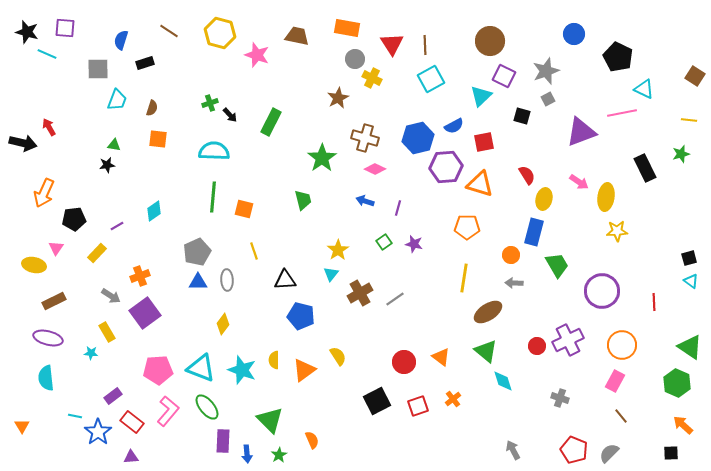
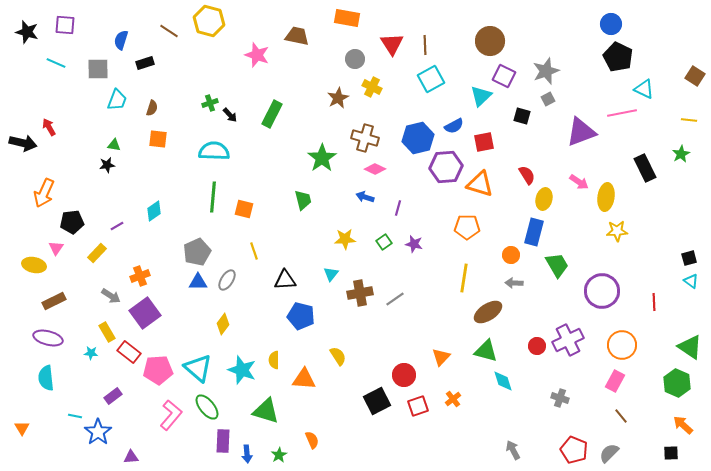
purple square at (65, 28): moved 3 px up
orange rectangle at (347, 28): moved 10 px up
yellow hexagon at (220, 33): moved 11 px left, 12 px up
blue circle at (574, 34): moved 37 px right, 10 px up
cyan line at (47, 54): moved 9 px right, 9 px down
yellow cross at (372, 78): moved 9 px down
green rectangle at (271, 122): moved 1 px right, 8 px up
green star at (681, 154): rotated 12 degrees counterclockwise
blue arrow at (365, 201): moved 4 px up
black pentagon at (74, 219): moved 2 px left, 3 px down
yellow star at (338, 250): moved 7 px right, 11 px up; rotated 30 degrees clockwise
gray ellipse at (227, 280): rotated 35 degrees clockwise
brown cross at (360, 293): rotated 20 degrees clockwise
green triangle at (486, 351): rotated 25 degrees counterclockwise
orange triangle at (441, 357): rotated 36 degrees clockwise
red circle at (404, 362): moved 13 px down
cyan triangle at (201, 368): moved 3 px left; rotated 20 degrees clockwise
orange triangle at (304, 370): moved 9 px down; rotated 40 degrees clockwise
pink L-shape at (168, 411): moved 3 px right, 4 px down
green triangle at (270, 420): moved 4 px left, 9 px up; rotated 28 degrees counterclockwise
red rectangle at (132, 422): moved 3 px left, 70 px up
orange triangle at (22, 426): moved 2 px down
